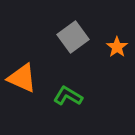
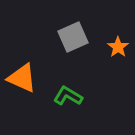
gray square: rotated 12 degrees clockwise
orange star: moved 1 px right
